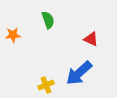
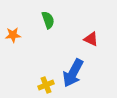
blue arrow: moved 6 px left; rotated 20 degrees counterclockwise
